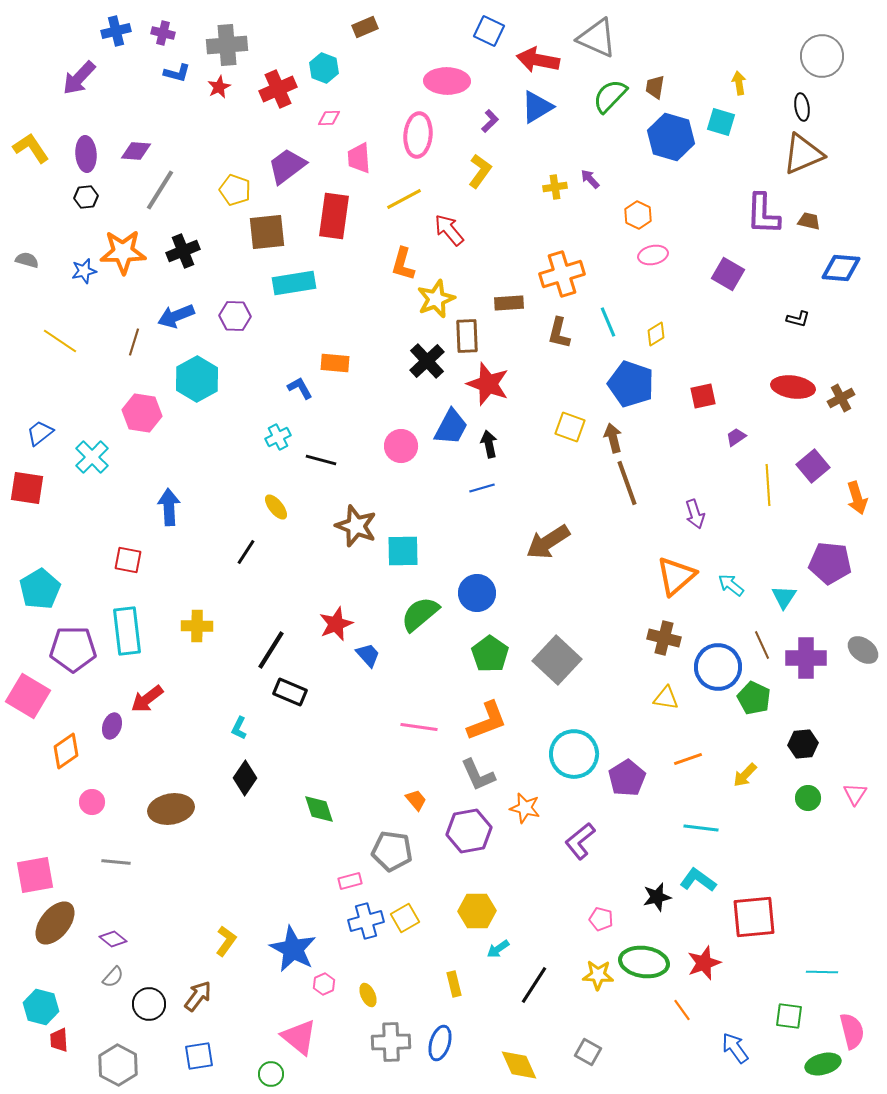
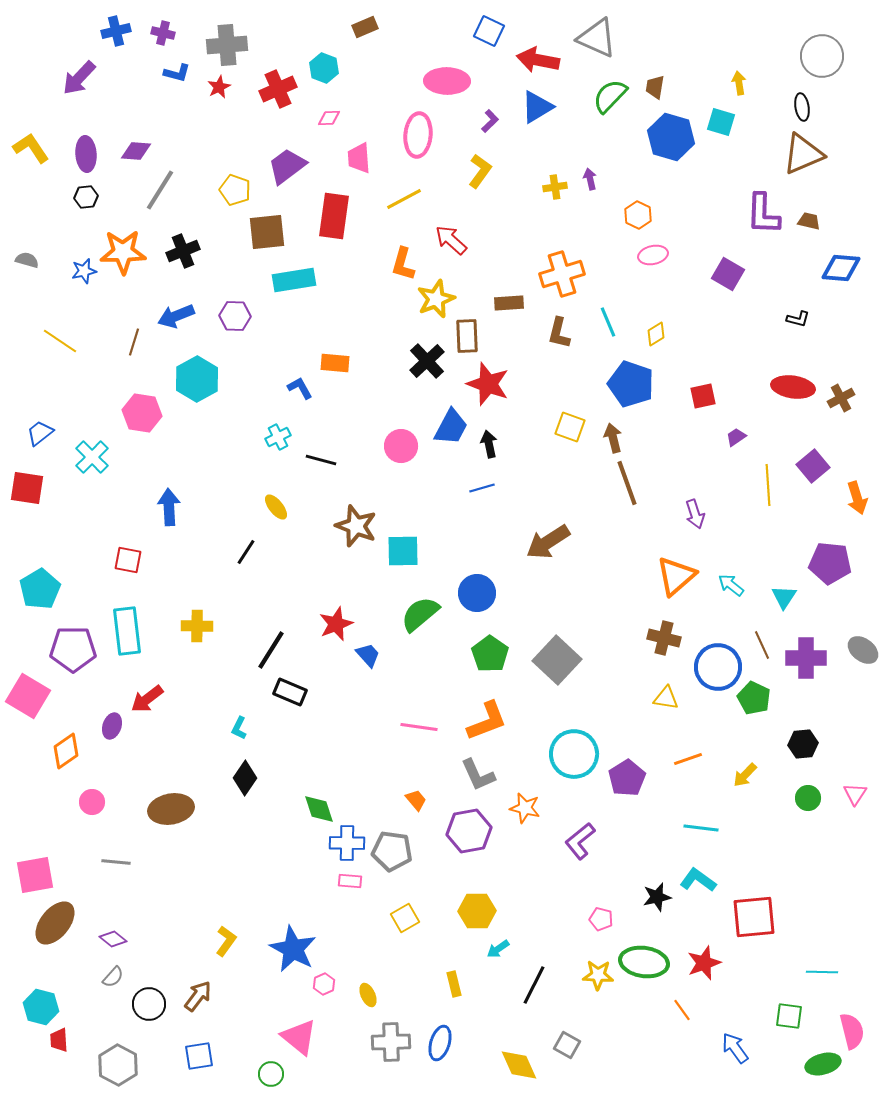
purple arrow at (590, 179): rotated 30 degrees clockwise
red arrow at (449, 230): moved 2 px right, 10 px down; rotated 8 degrees counterclockwise
cyan rectangle at (294, 283): moved 3 px up
pink rectangle at (350, 881): rotated 20 degrees clockwise
blue cross at (366, 921): moved 19 px left, 78 px up; rotated 16 degrees clockwise
black line at (534, 985): rotated 6 degrees counterclockwise
gray square at (588, 1052): moved 21 px left, 7 px up
